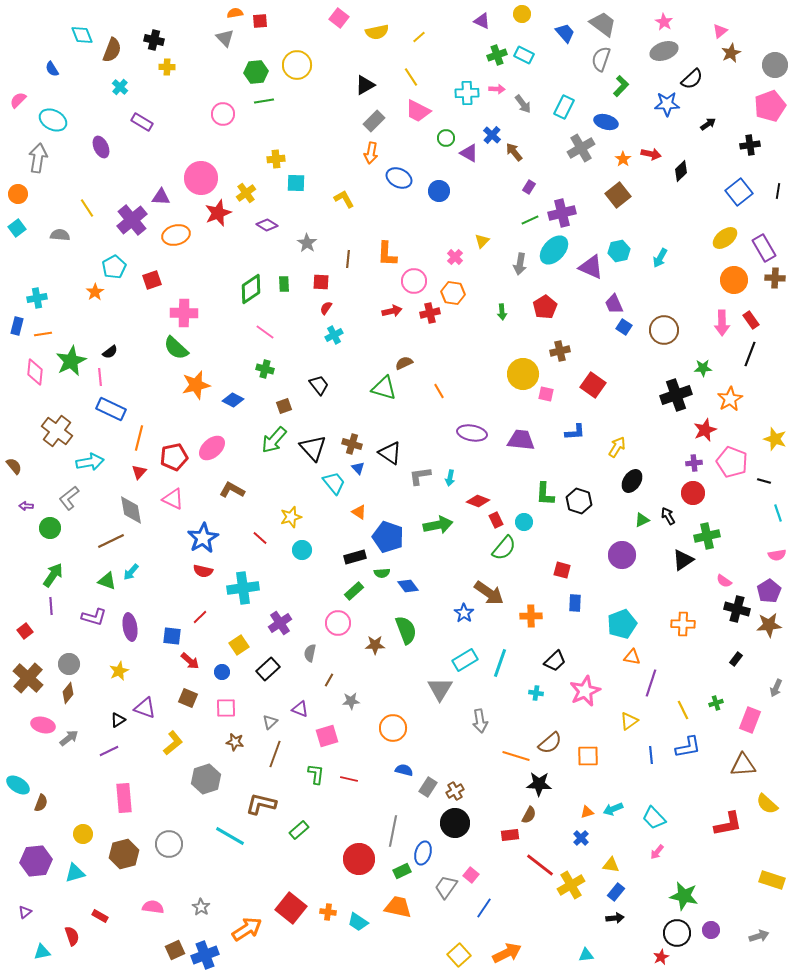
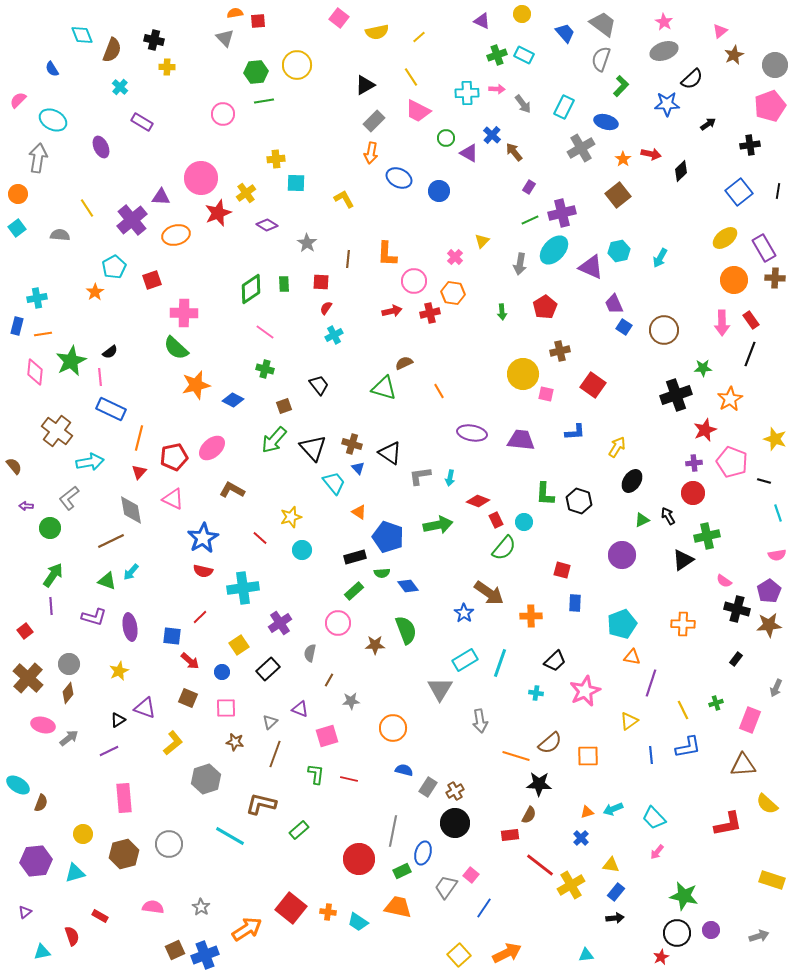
red square at (260, 21): moved 2 px left
brown star at (731, 53): moved 3 px right, 2 px down
